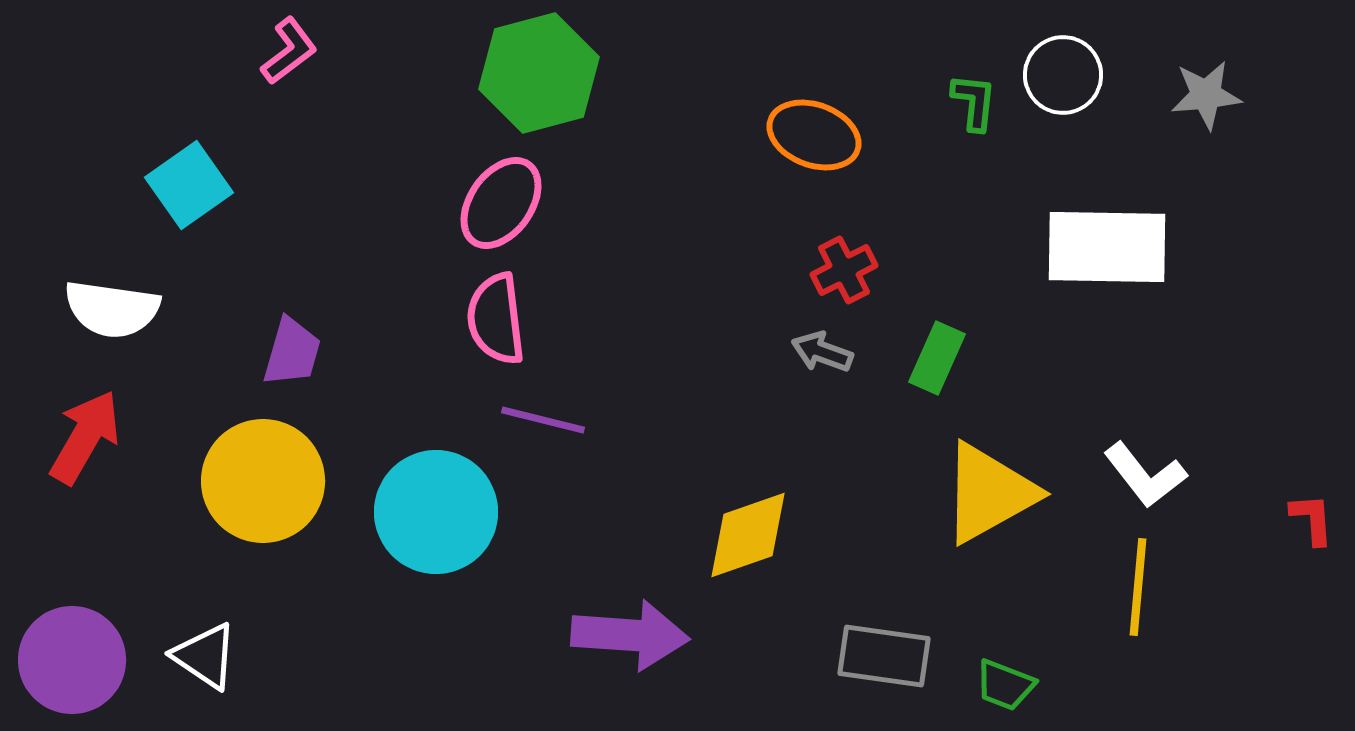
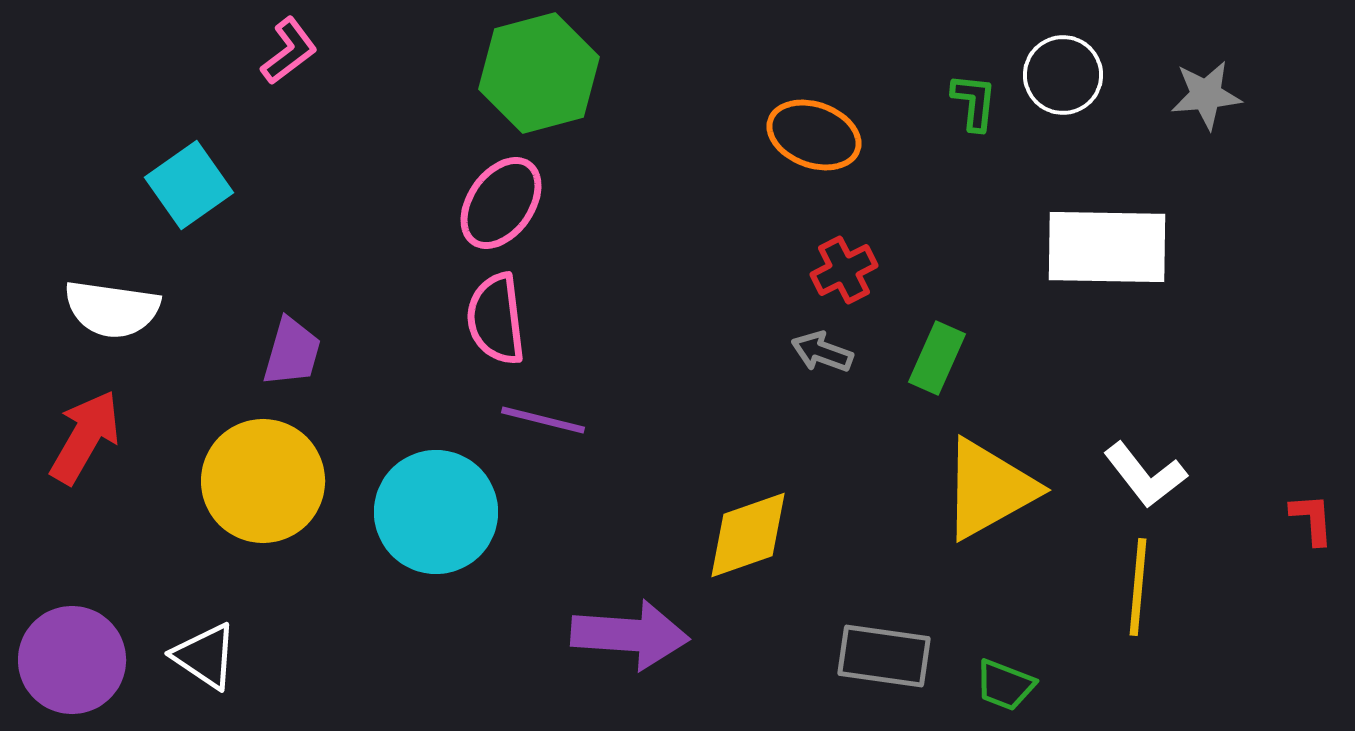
yellow triangle: moved 4 px up
